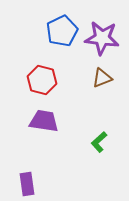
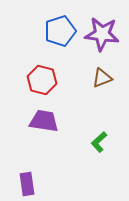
blue pentagon: moved 2 px left; rotated 8 degrees clockwise
purple star: moved 4 px up
